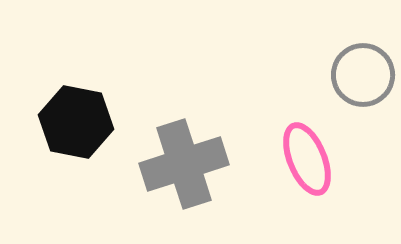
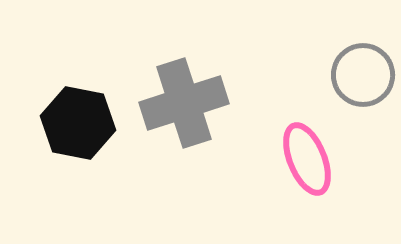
black hexagon: moved 2 px right, 1 px down
gray cross: moved 61 px up
